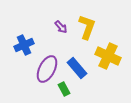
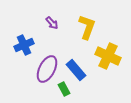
purple arrow: moved 9 px left, 4 px up
blue rectangle: moved 1 px left, 2 px down
